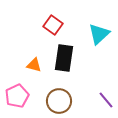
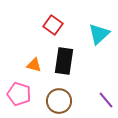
black rectangle: moved 3 px down
pink pentagon: moved 2 px right, 2 px up; rotated 30 degrees counterclockwise
